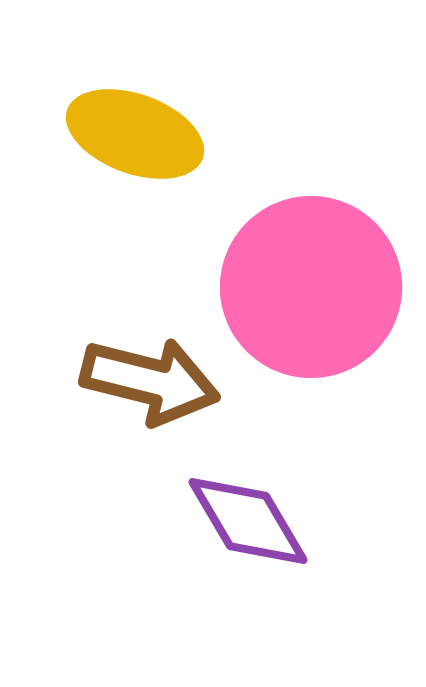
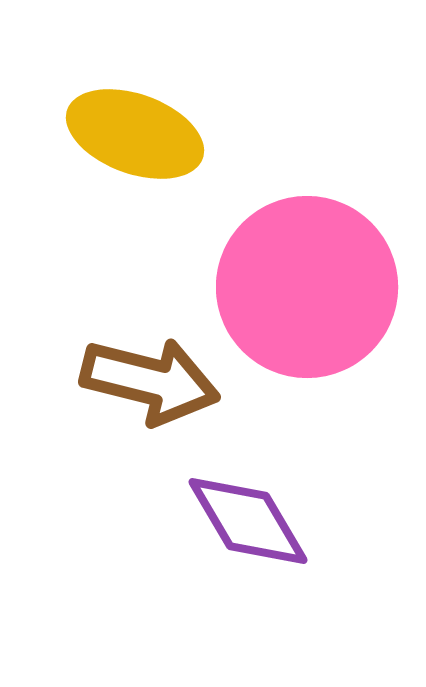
pink circle: moved 4 px left
